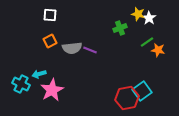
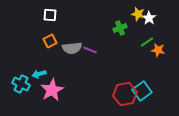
red hexagon: moved 2 px left, 4 px up
